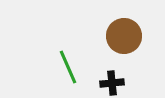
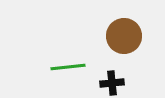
green line: rotated 72 degrees counterclockwise
